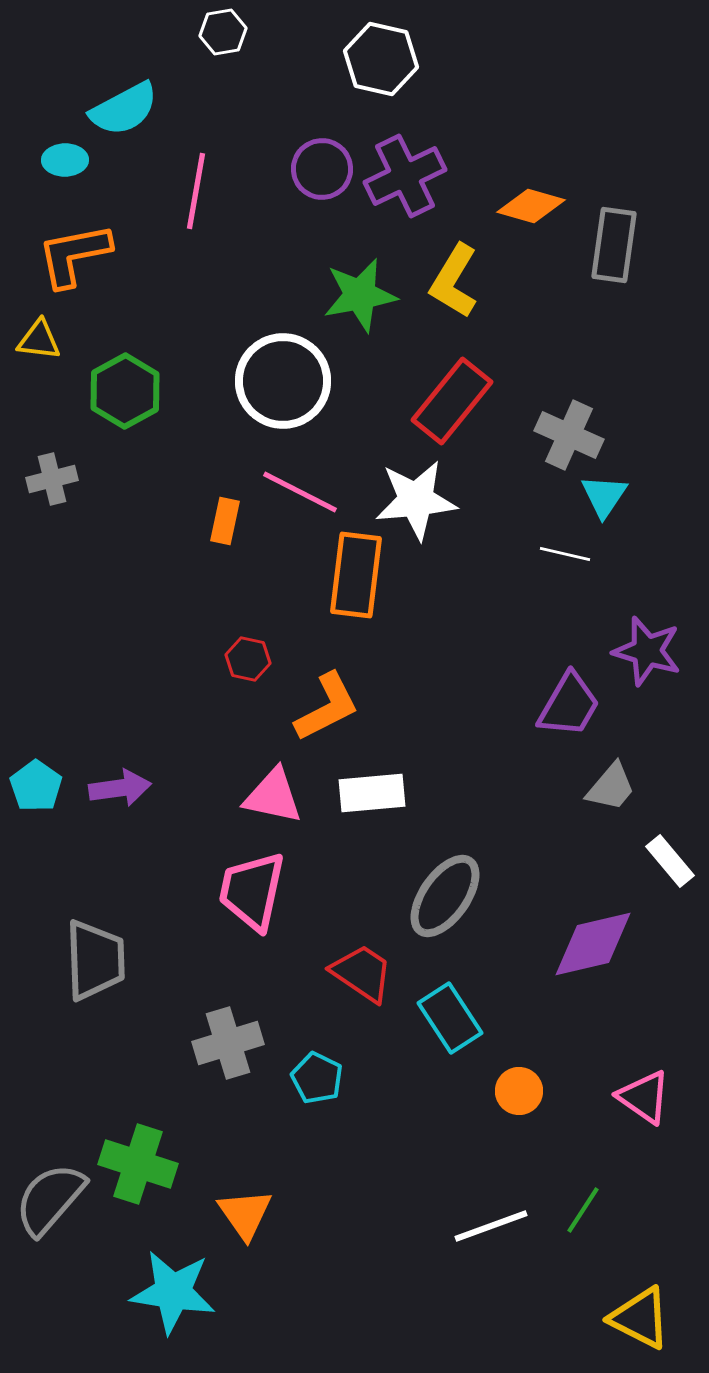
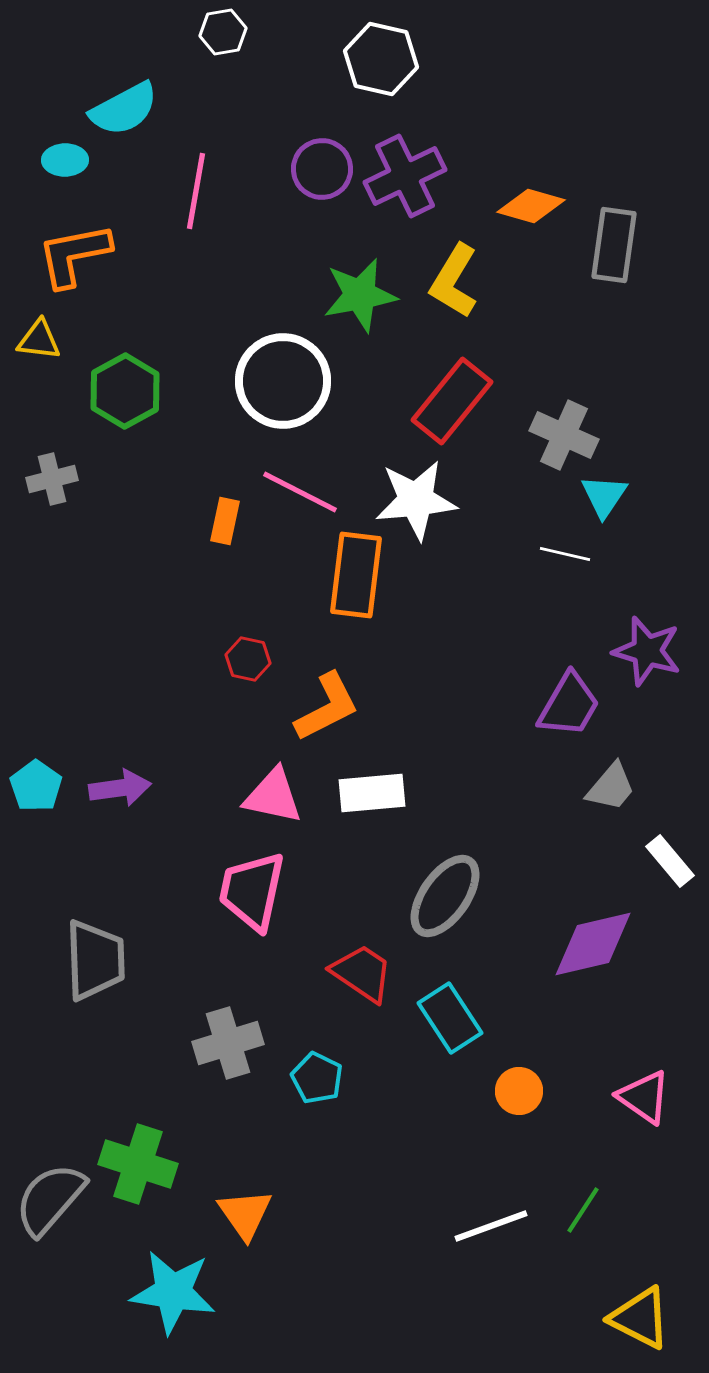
gray cross at (569, 435): moved 5 px left
